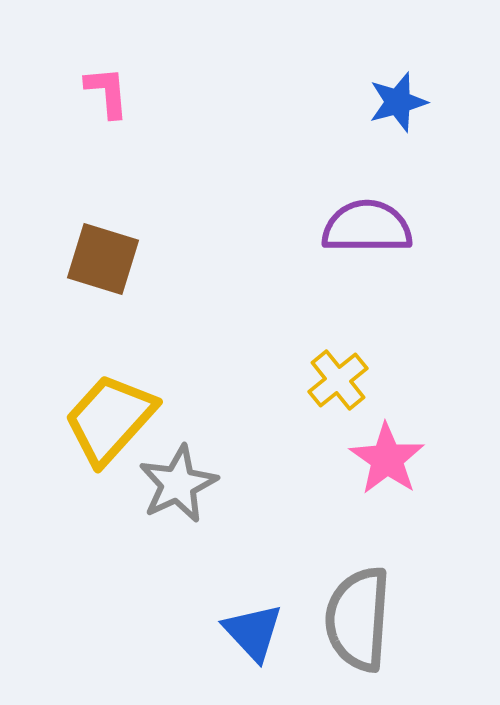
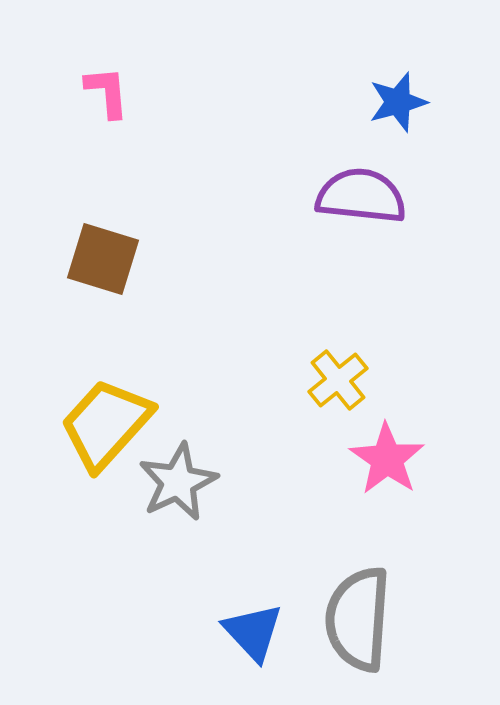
purple semicircle: moved 6 px left, 31 px up; rotated 6 degrees clockwise
yellow trapezoid: moved 4 px left, 5 px down
gray star: moved 2 px up
